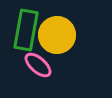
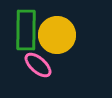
green rectangle: rotated 9 degrees counterclockwise
